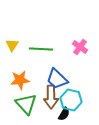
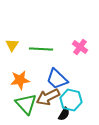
brown arrow: moved 3 px left; rotated 65 degrees clockwise
